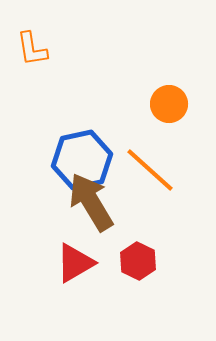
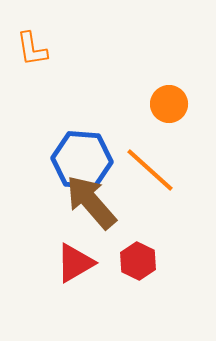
blue hexagon: rotated 16 degrees clockwise
brown arrow: rotated 10 degrees counterclockwise
